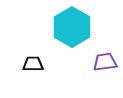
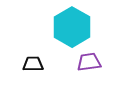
purple trapezoid: moved 16 px left
